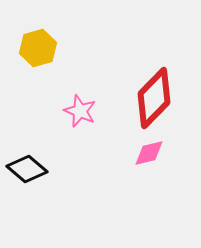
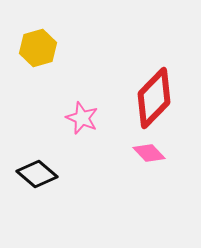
pink star: moved 2 px right, 7 px down
pink diamond: rotated 60 degrees clockwise
black diamond: moved 10 px right, 5 px down
